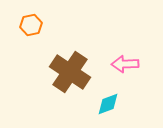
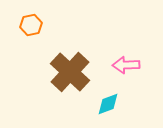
pink arrow: moved 1 px right, 1 px down
brown cross: rotated 9 degrees clockwise
